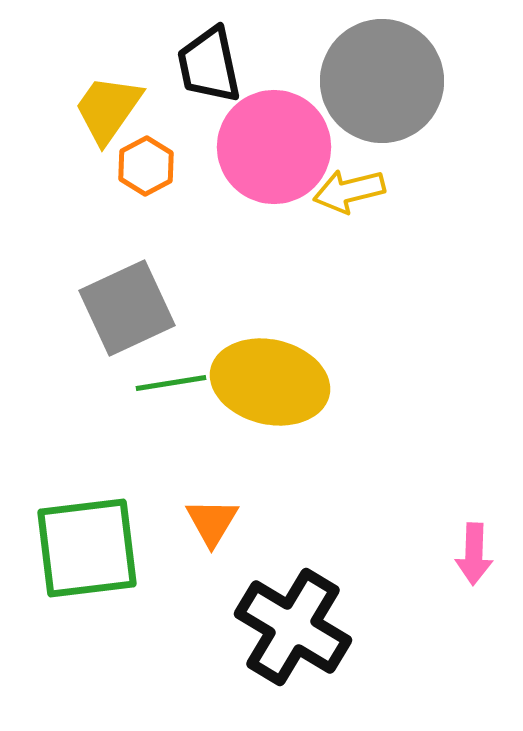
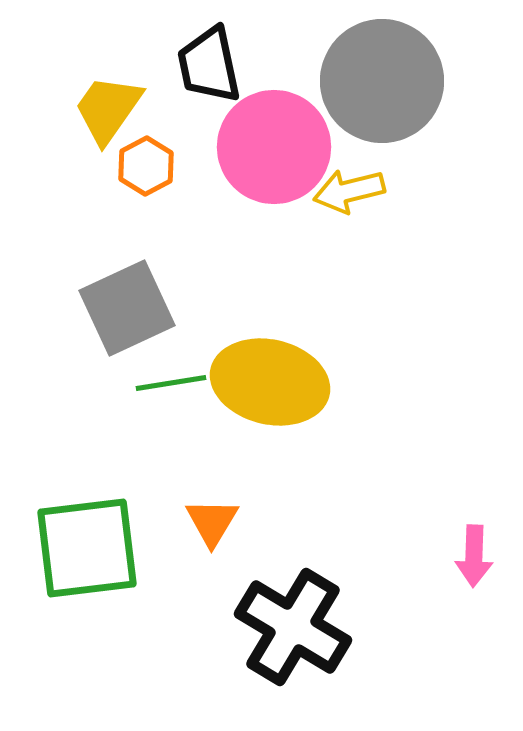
pink arrow: moved 2 px down
